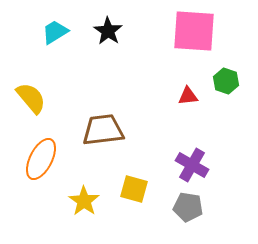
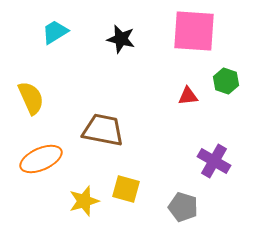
black star: moved 13 px right, 8 px down; rotated 20 degrees counterclockwise
yellow semicircle: rotated 16 degrees clockwise
brown trapezoid: rotated 18 degrees clockwise
orange ellipse: rotated 39 degrees clockwise
purple cross: moved 22 px right, 4 px up
yellow square: moved 8 px left
yellow star: rotated 20 degrees clockwise
gray pentagon: moved 5 px left; rotated 8 degrees clockwise
